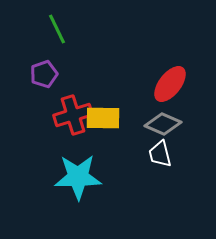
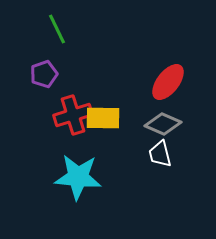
red ellipse: moved 2 px left, 2 px up
cyan star: rotated 6 degrees clockwise
